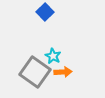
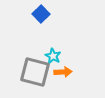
blue square: moved 4 px left, 2 px down
gray square: rotated 20 degrees counterclockwise
